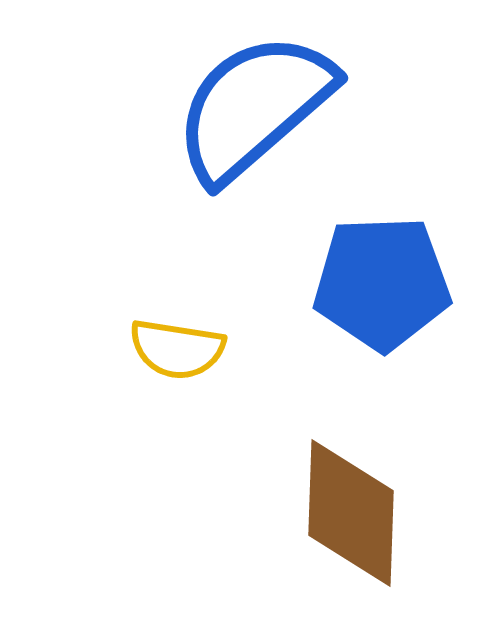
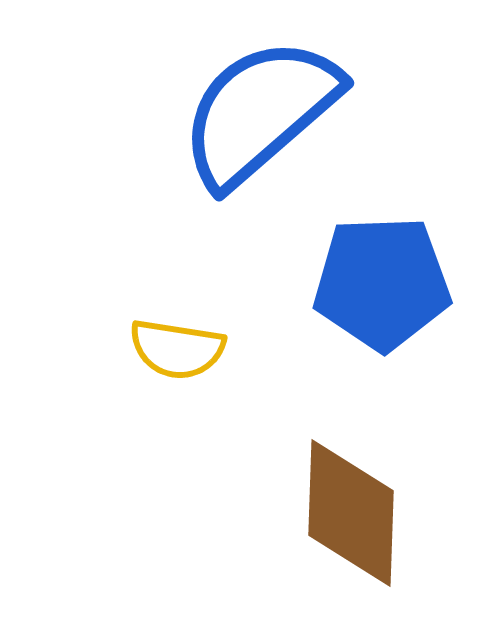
blue semicircle: moved 6 px right, 5 px down
